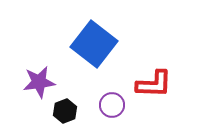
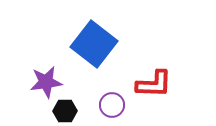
purple star: moved 7 px right
black hexagon: rotated 20 degrees clockwise
